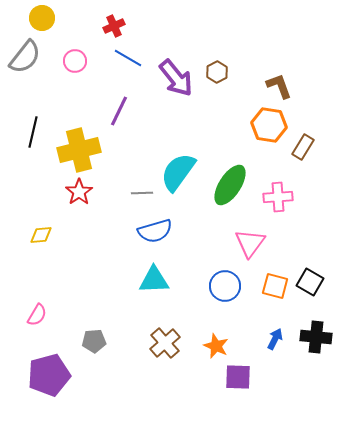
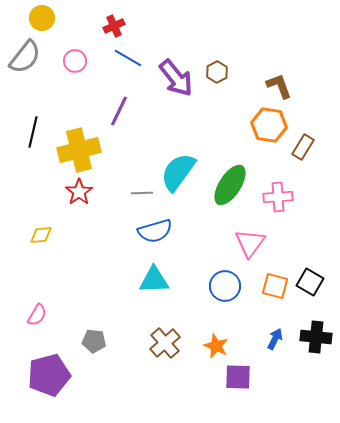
gray pentagon: rotated 10 degrees clockwise
